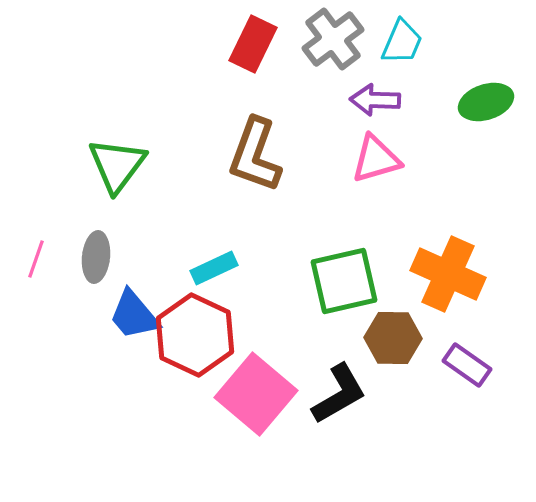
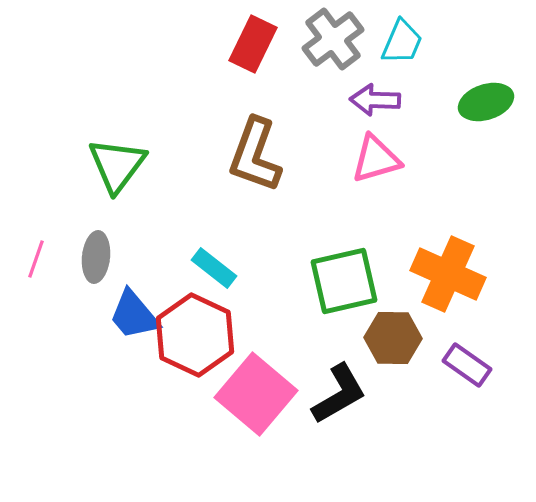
cyan rectangle: rotated 63 degrees clockwise
